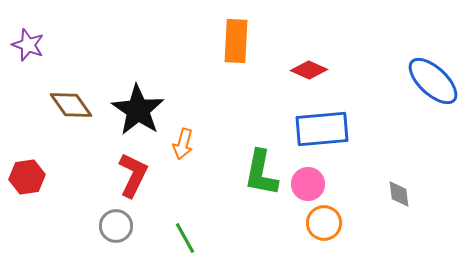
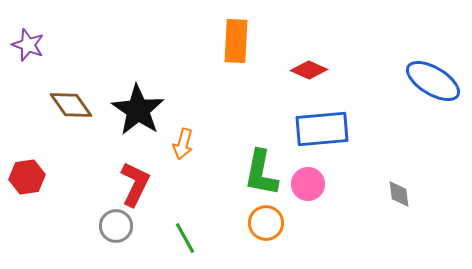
blue ellipse: rotated 12 degrees counterclockwise
red L-shape: moved 2 px right, 9 px down
orange circle: moved 58 px left
